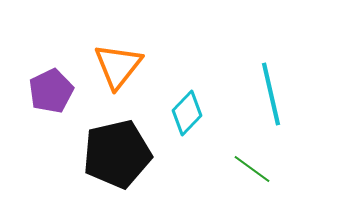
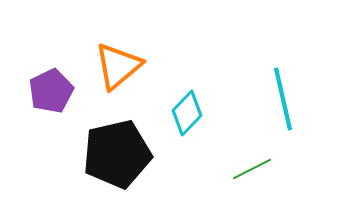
orange triangle: rotated 12 degrees clockwise
cyan line: moved 12 px right, 5 px down
green line: rotated 63 degrees counterclockwise
